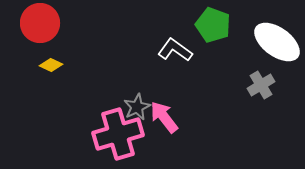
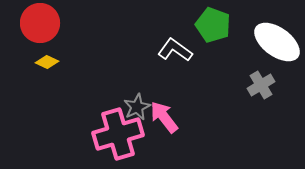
yellow diamond: moved 4 px left, 3 px up
